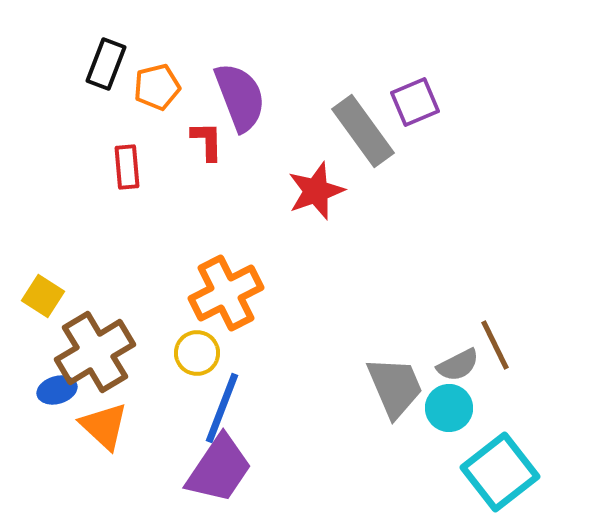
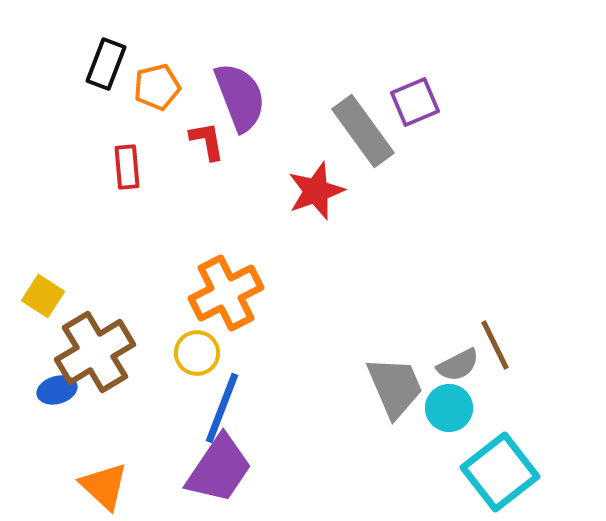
red L-shape: rotated 9 degrees counterclockwise
orange triangle: moved 60 px down
